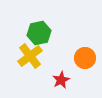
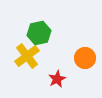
yellow cross: moved 3 px left
red star: moved 4 px left, 1 px up
